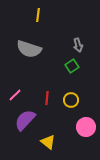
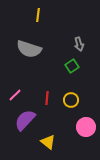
gray arrow: moved 1 px right, 1 px up
